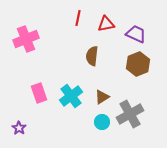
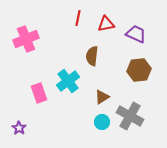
brown hexagon: moved 1 px right, 6 px down; rotated 15 degrees clockwise
cyan cross: moved 3 px left, 15 px up
gray cross: moved 2 px down; rotated 32 degrees counterclockwise
